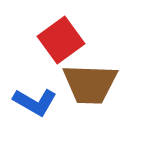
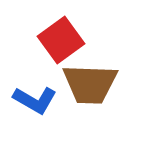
blue L-shape: moved 2 px up
